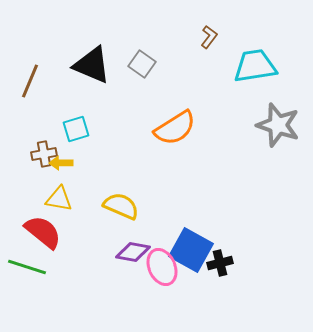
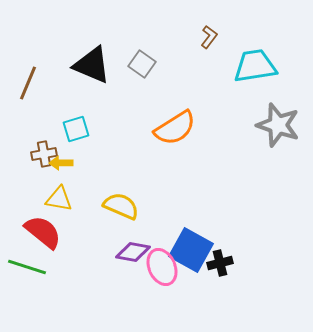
brown line: moved 2 px left, 2 px down
